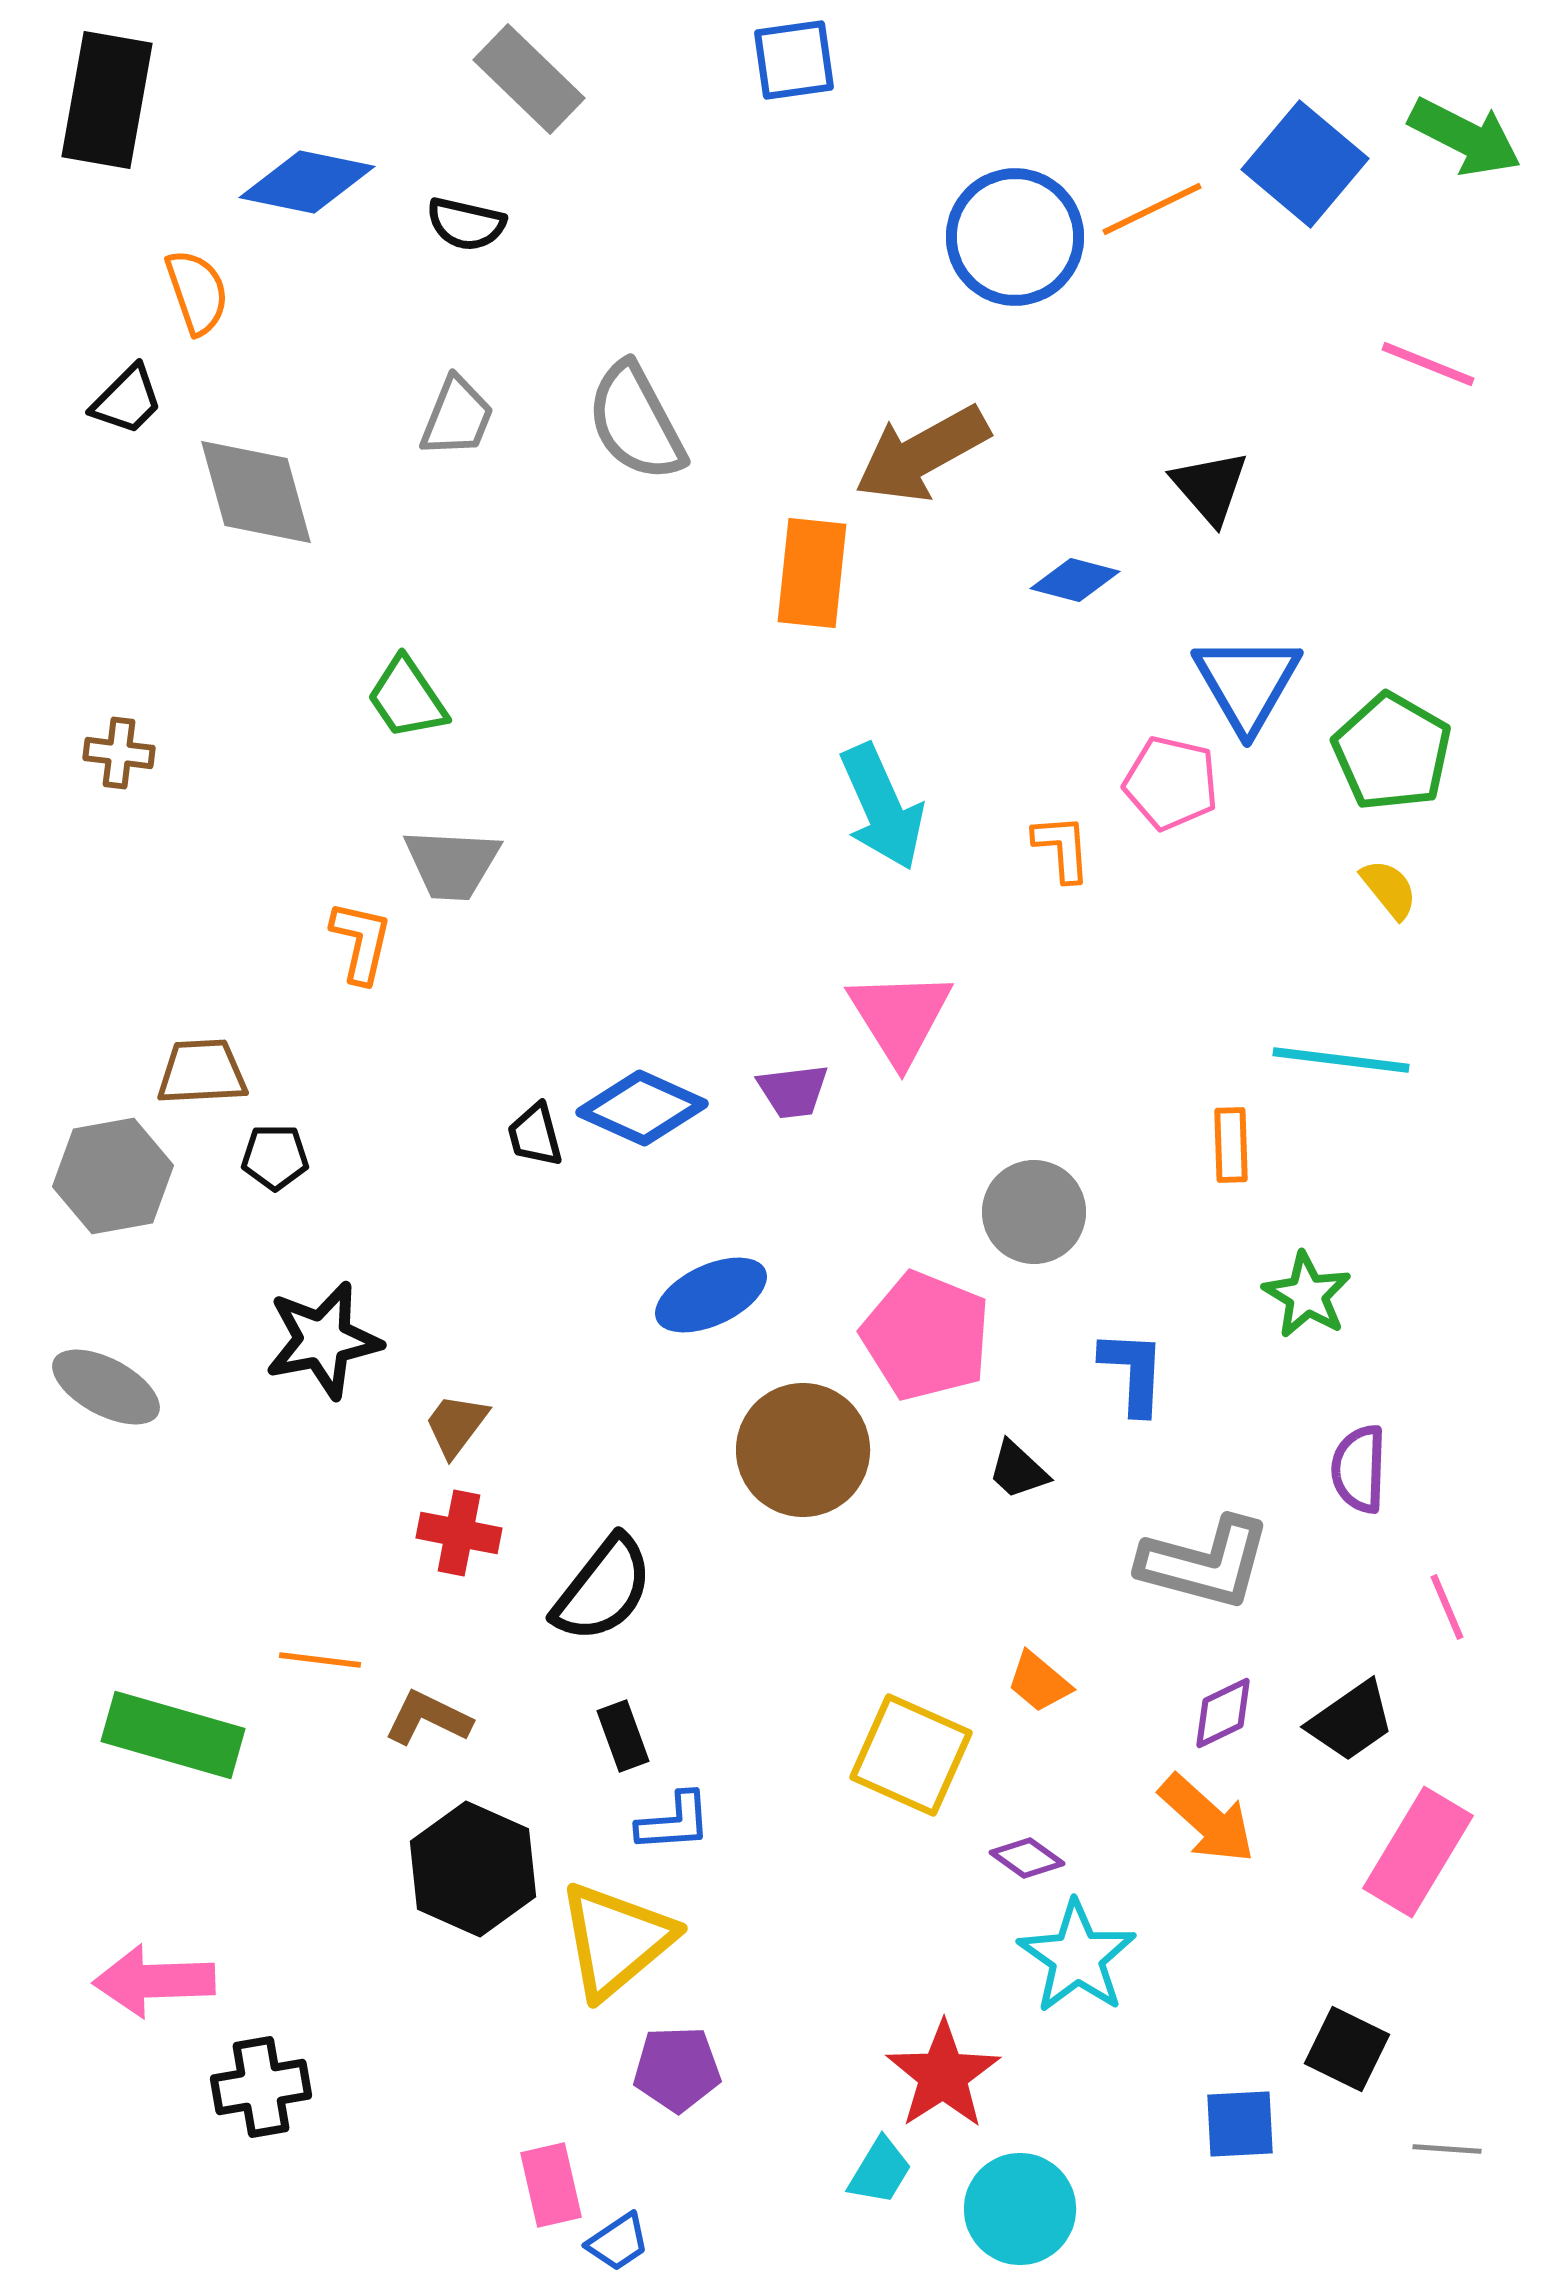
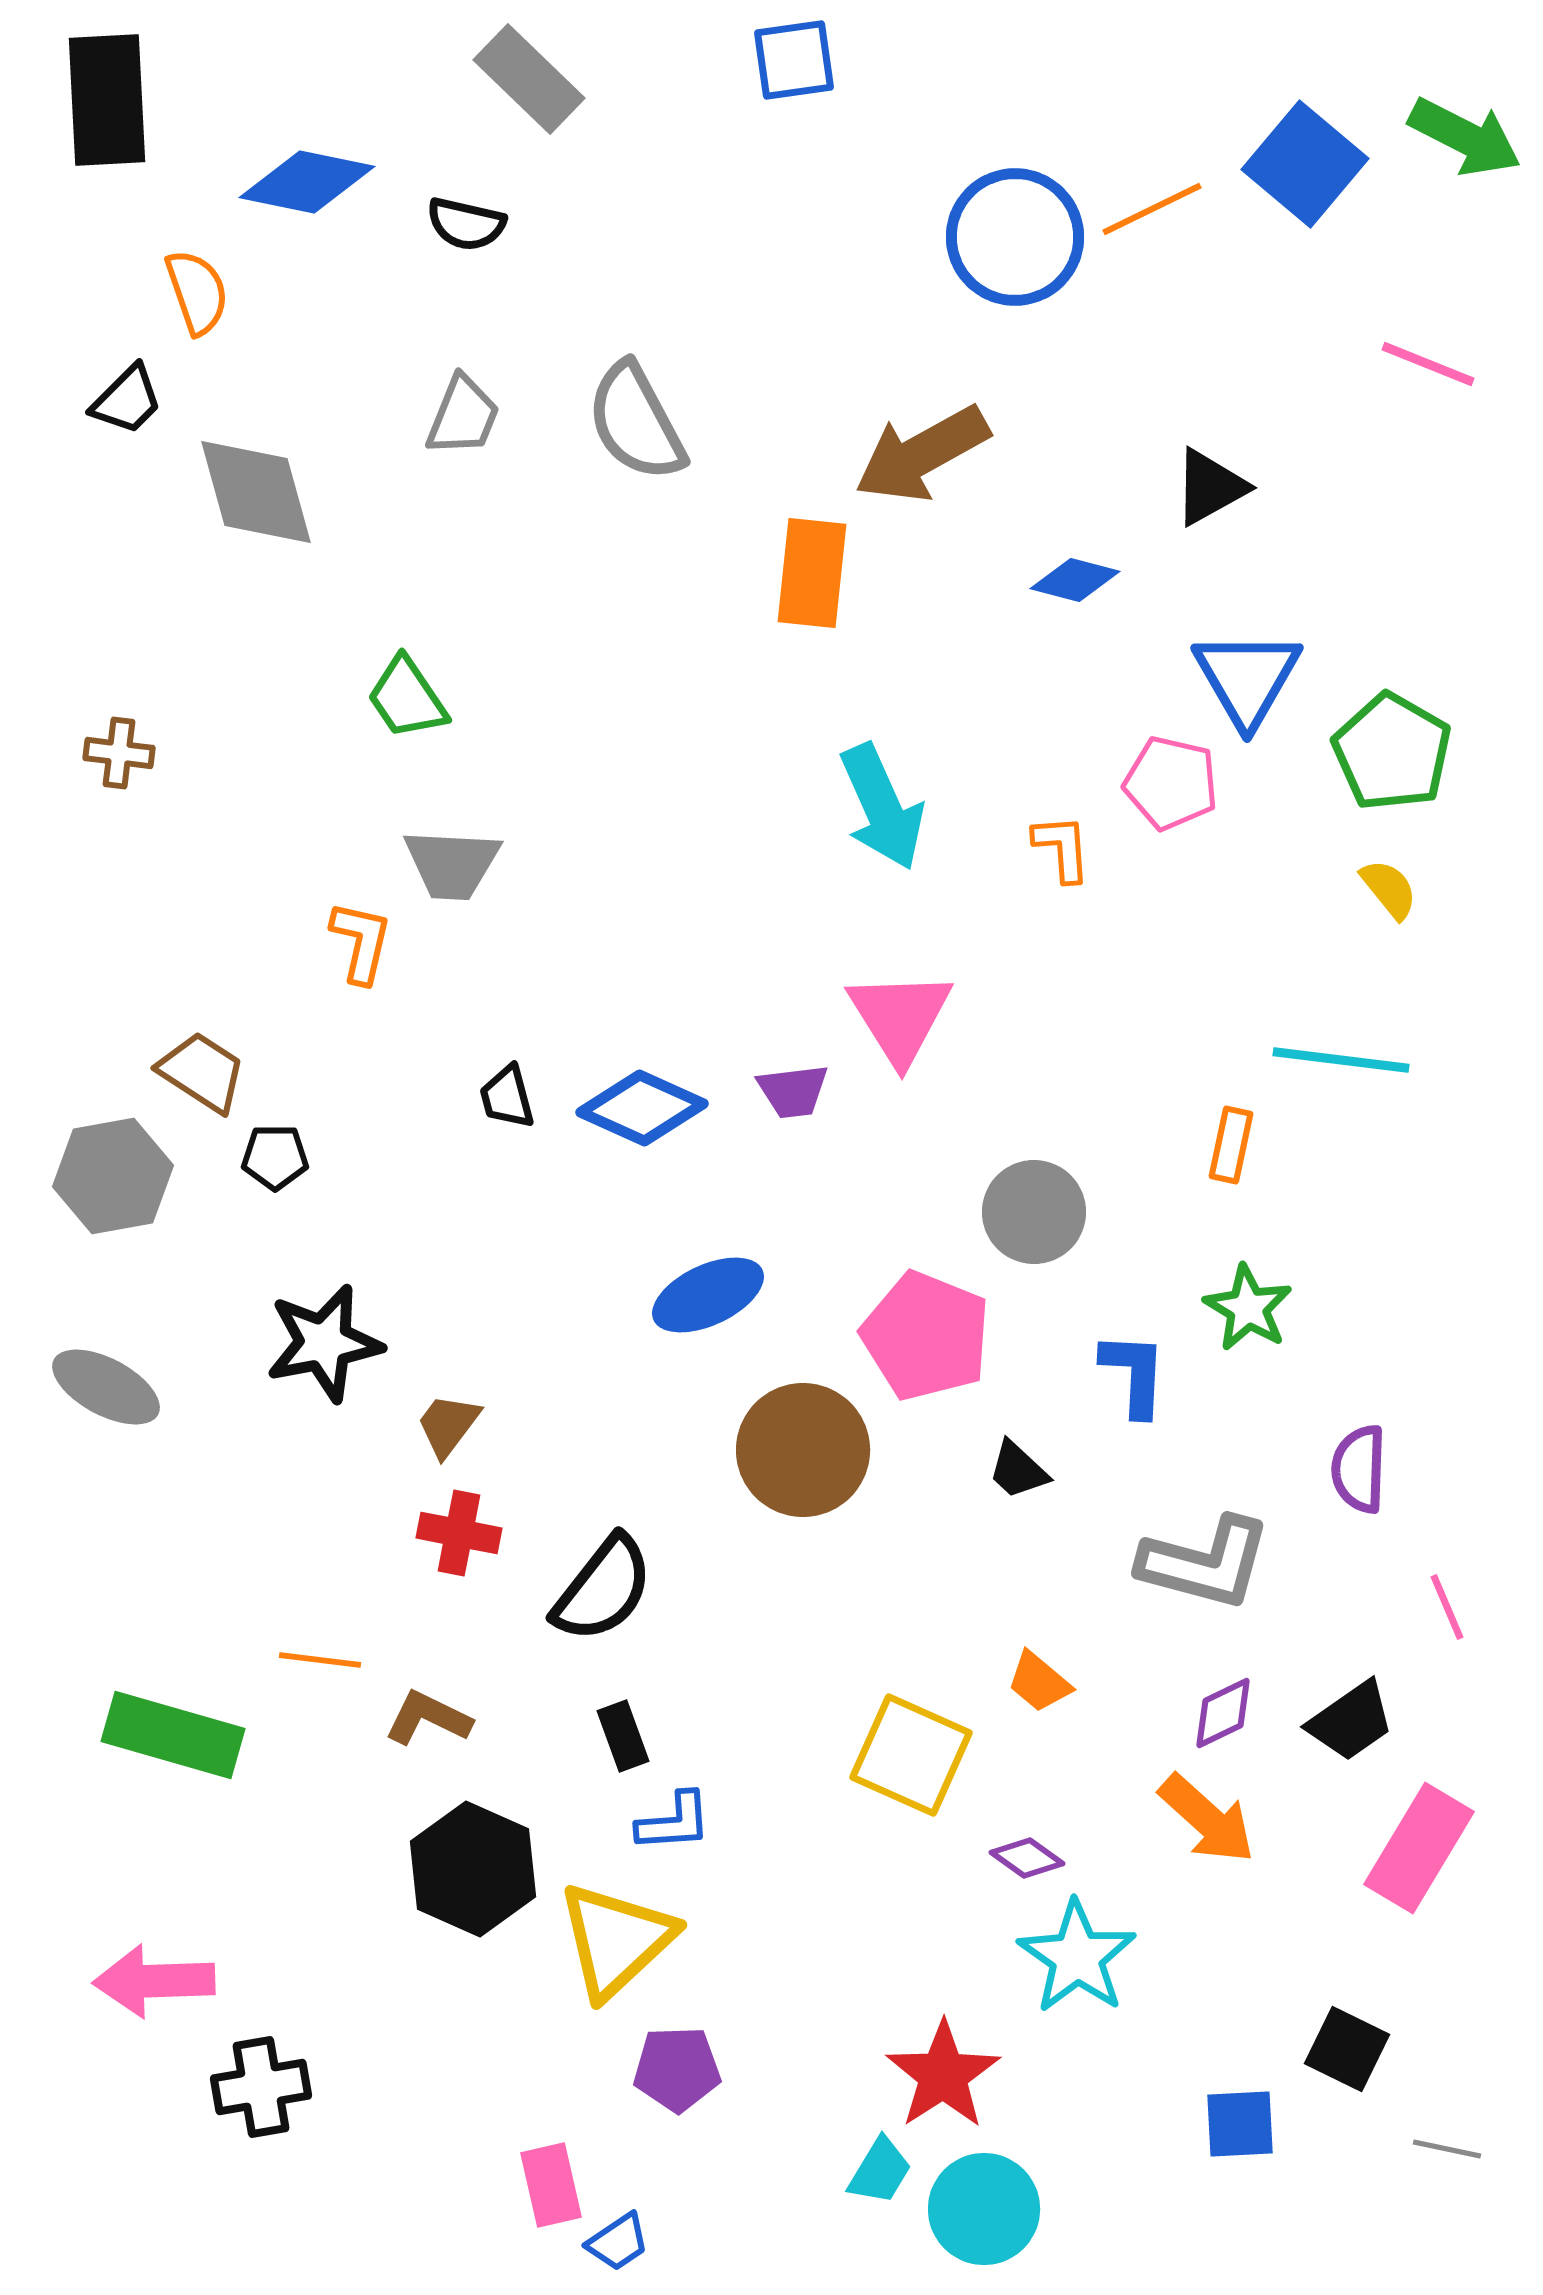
black rectangle at (107, 100): rotated 13 degrees counterclockwise
gray trapezoid at (457, 417): moved 6 px right, 1 px up
black triangle at (1210, 487): rotated 42 degrees clockwise
blue triangle at (1247, 683): moved 5 px up
brown trapezoid at (202, 1072): rotated 36 degrees clockwise
black trapezoid at (535, 1135): moved 28 px left, 38 px up
orange rectangle at (1231, 1145): rotated 14 degrees clockwise
blue ellipse at (711, 1295): moved 3 px left
green star at (1307, 1295): moved 59 px left, 13 px down
black star at (323, 1340): moved 1 px right, 3 px down
blue L-shape at (1133, 1372): moved 1 px right, 2 px down
brown trapezoid at (456, 1425): moved 8 px left
pink rectangle at (1418, 1852): moved 1 px right, 4 px up
yellow triangle at (616, 1940): rotated 3 degrees counterclockwise
gray line at (1447, 2149): rotated 8 degrees clockwise
cyan circle at (1020, 2209): moved 36 px left
